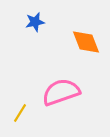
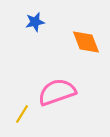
pink semicircle: moved 4 px left
yellow line: moved 2 px right, 1 px down
